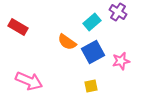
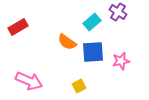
red rectangle: rotated 60 degrees counterclockwise
blue square: rotated 25 degrees clockwise
yellow square: moved 12 px left; rotated 16 degrees counterclockwise
